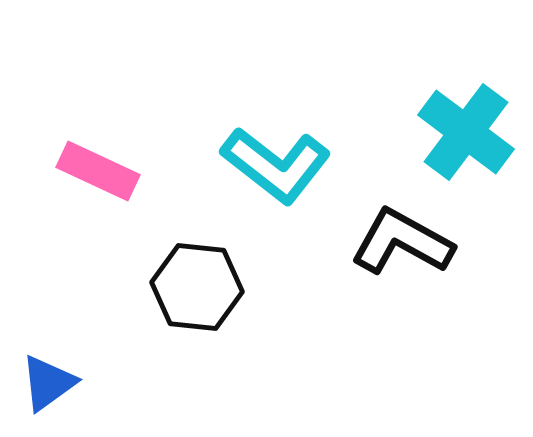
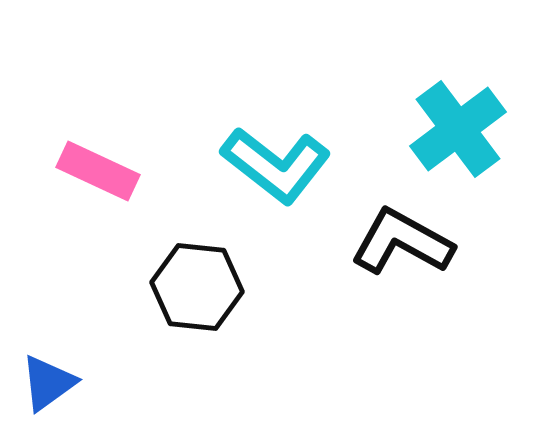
cyan cross: moved 8 px left, 3 px up; rotated 16 degrees clockwise
